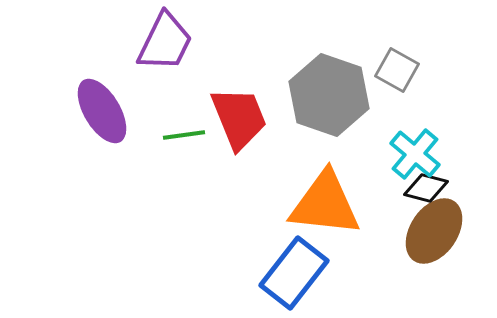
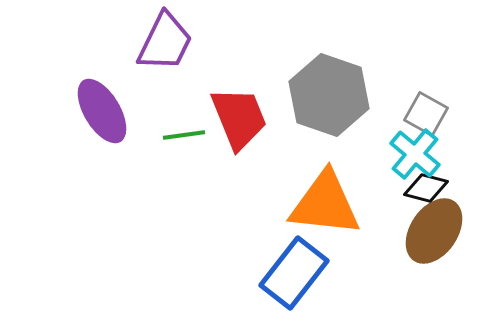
gray square: moved 29 px right, 44 px down
